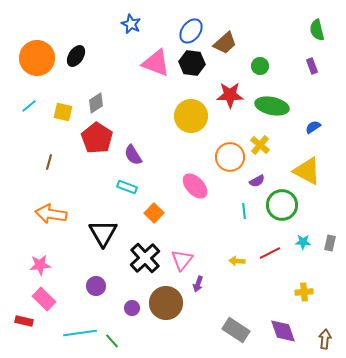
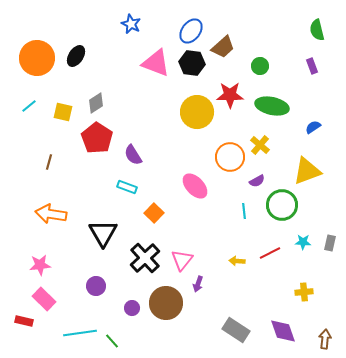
brown trapezoid at (225, 43): moved 2 px left, 4 px down
yellow circle at (191, 116): moved 6 px right, 4 px up
yellow triangle at (307, 171): rotated 48 degrees counterclockwise
